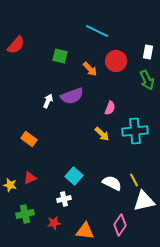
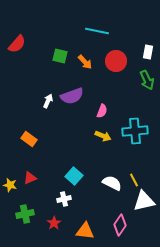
cyan line: rotated 15 degrees counterclockwise
red semicircle: moved 1 px right, 1 px up
orange arrow: moved 5 px left, 7 px up
pink semicircle: moved 8 px left, 3 px down
yellow arrow: moved 1 px right, 2 px down; rotated 21 degrees counterclockwise
red star: rotated 24 degrees counterclockwise
